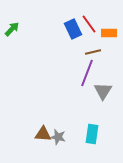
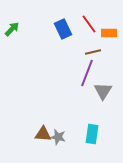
blue rectangle: moved 10 px left
